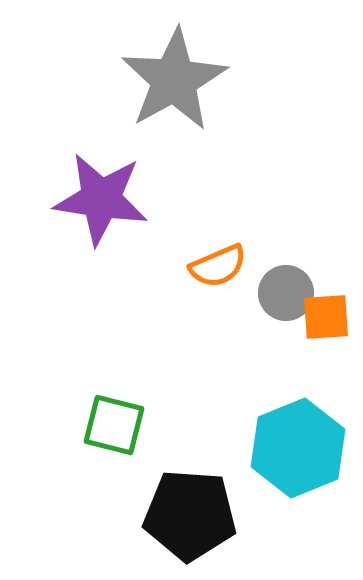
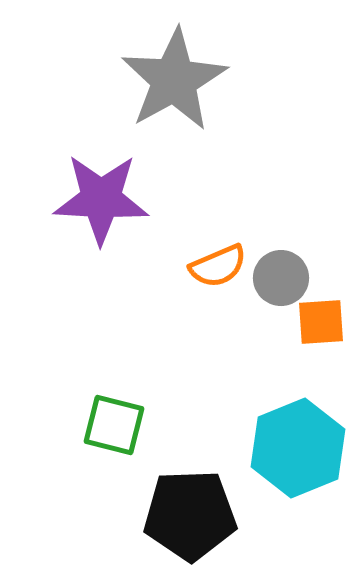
purple star: rotated 6 degrees counterclockwise
gray circle: moved 5 px left, 15 px up
orange square: moved 5 px left, 5 px down
black pentagon: rotated 6 degrees counterclockwise
